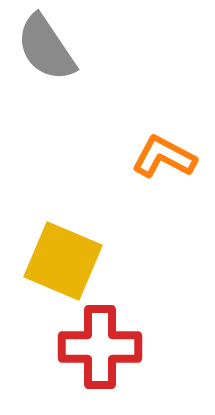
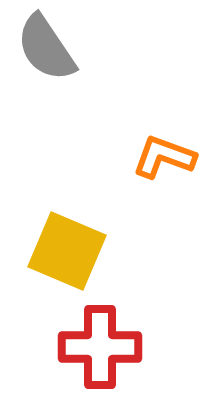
orange L-shape: rotated 8 degrees counterclockwise
yellow square: moved 4 px right, 10 px up
